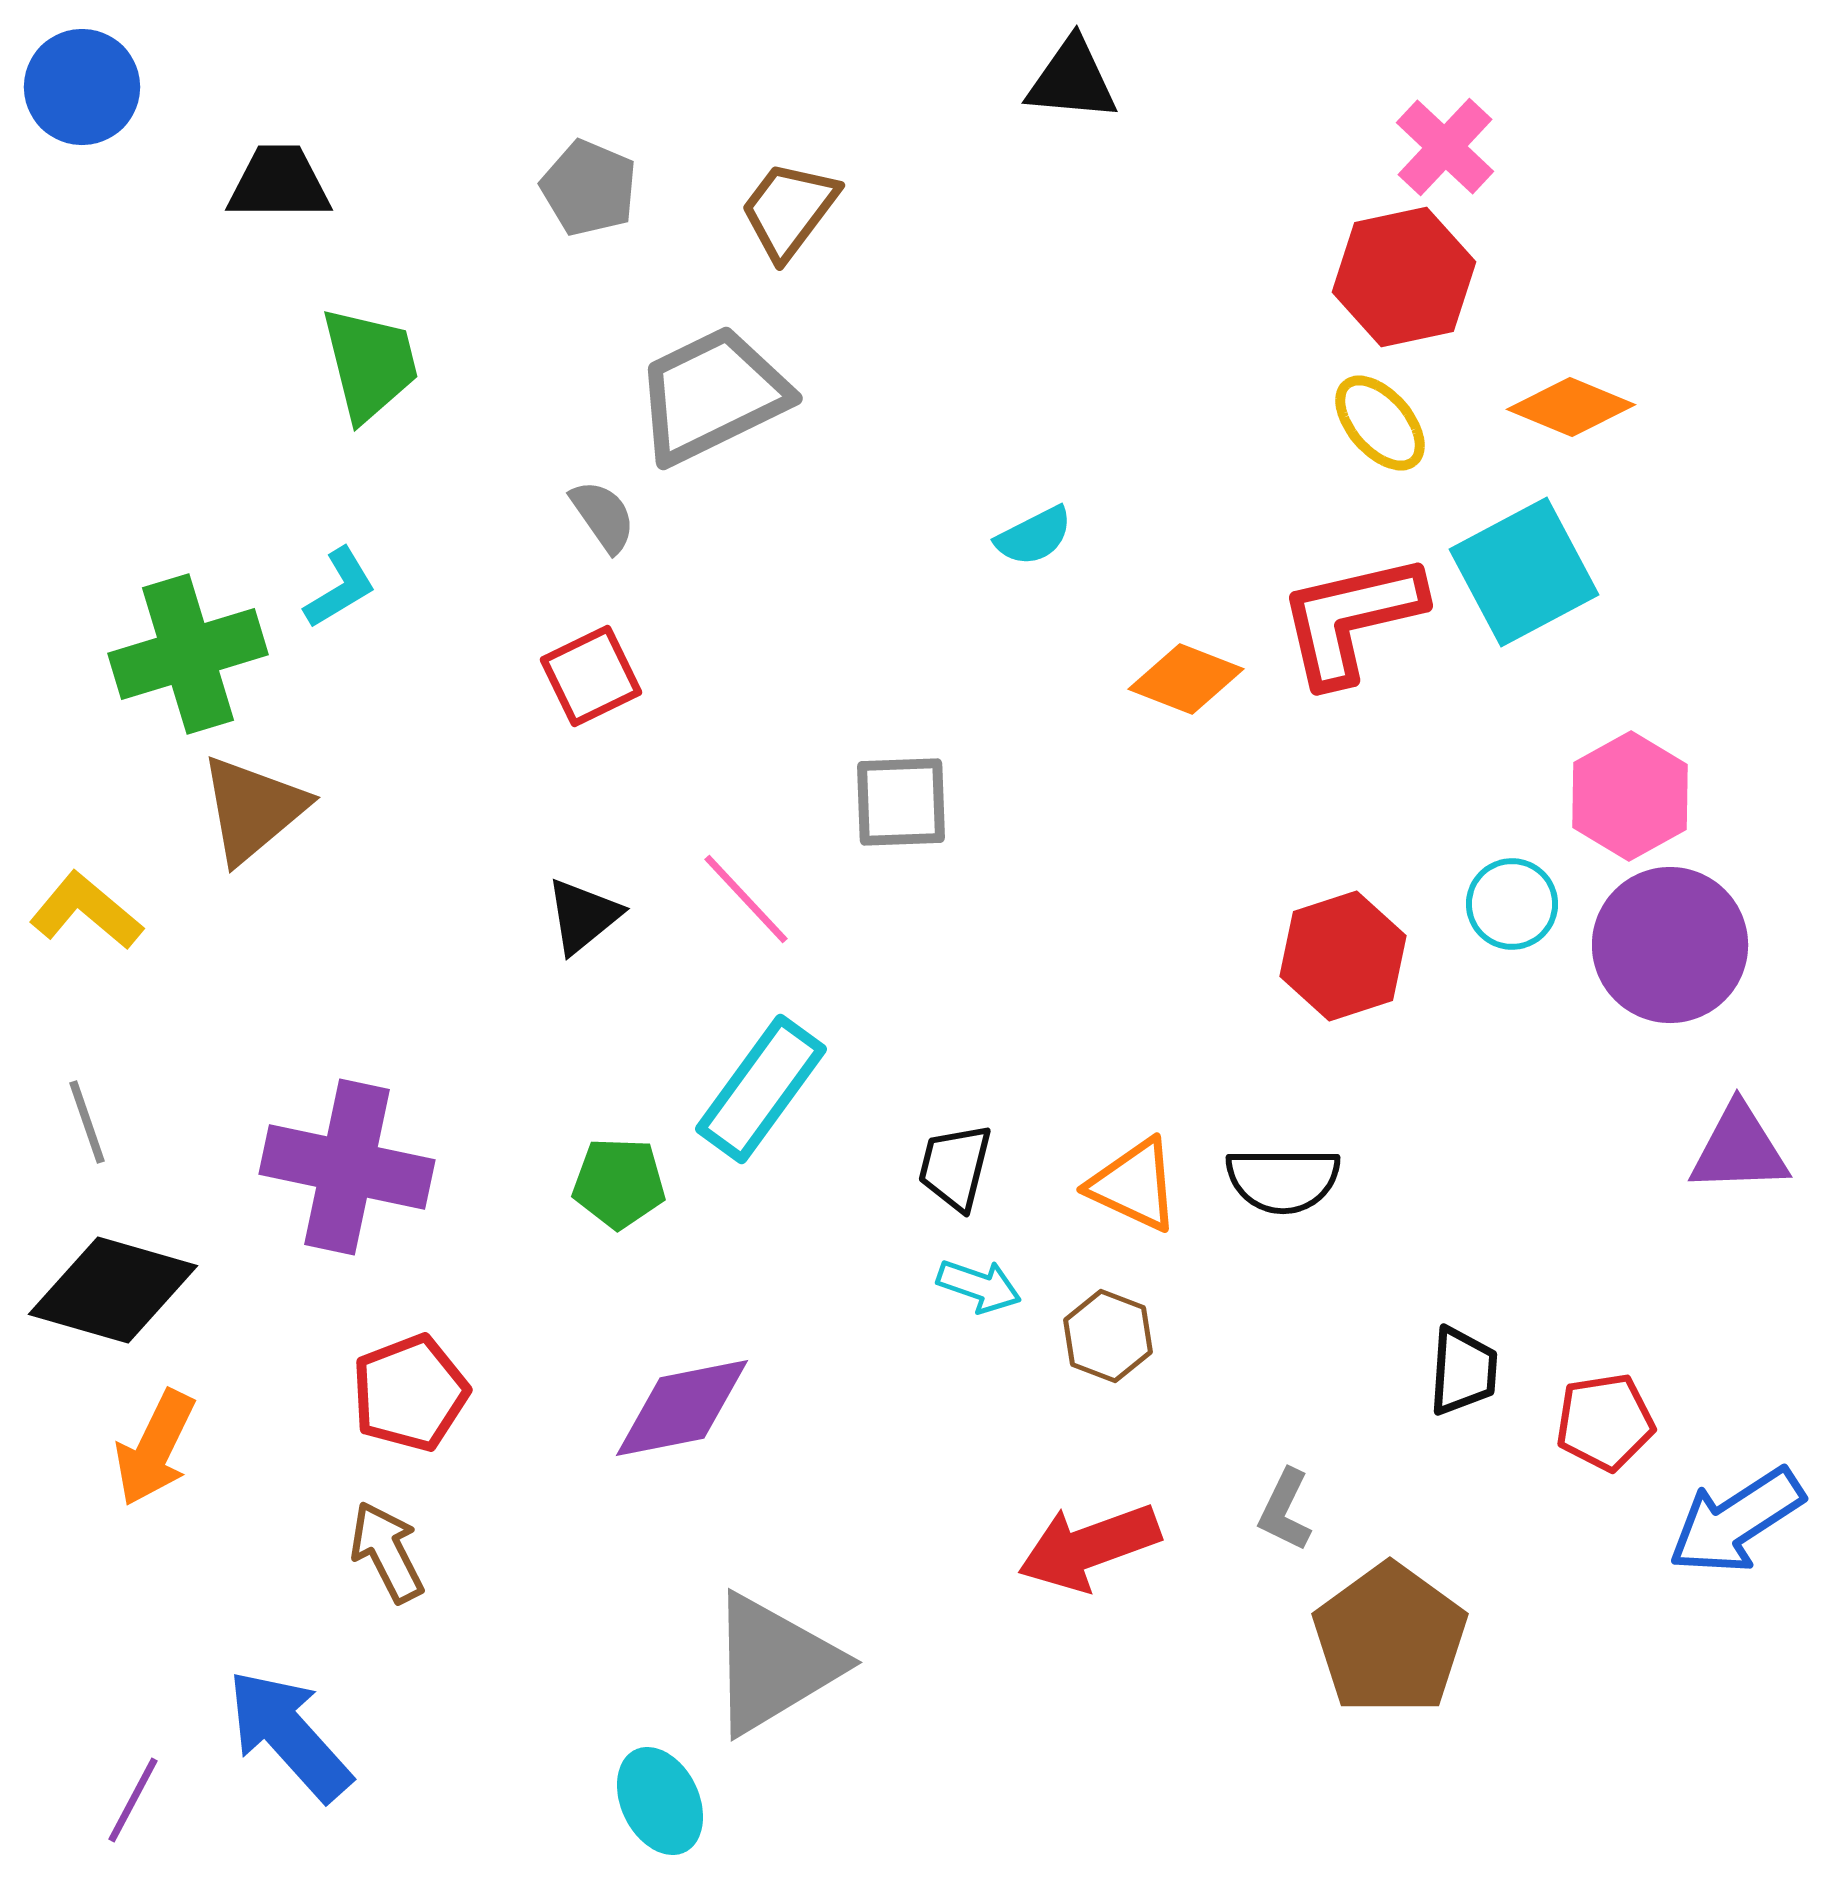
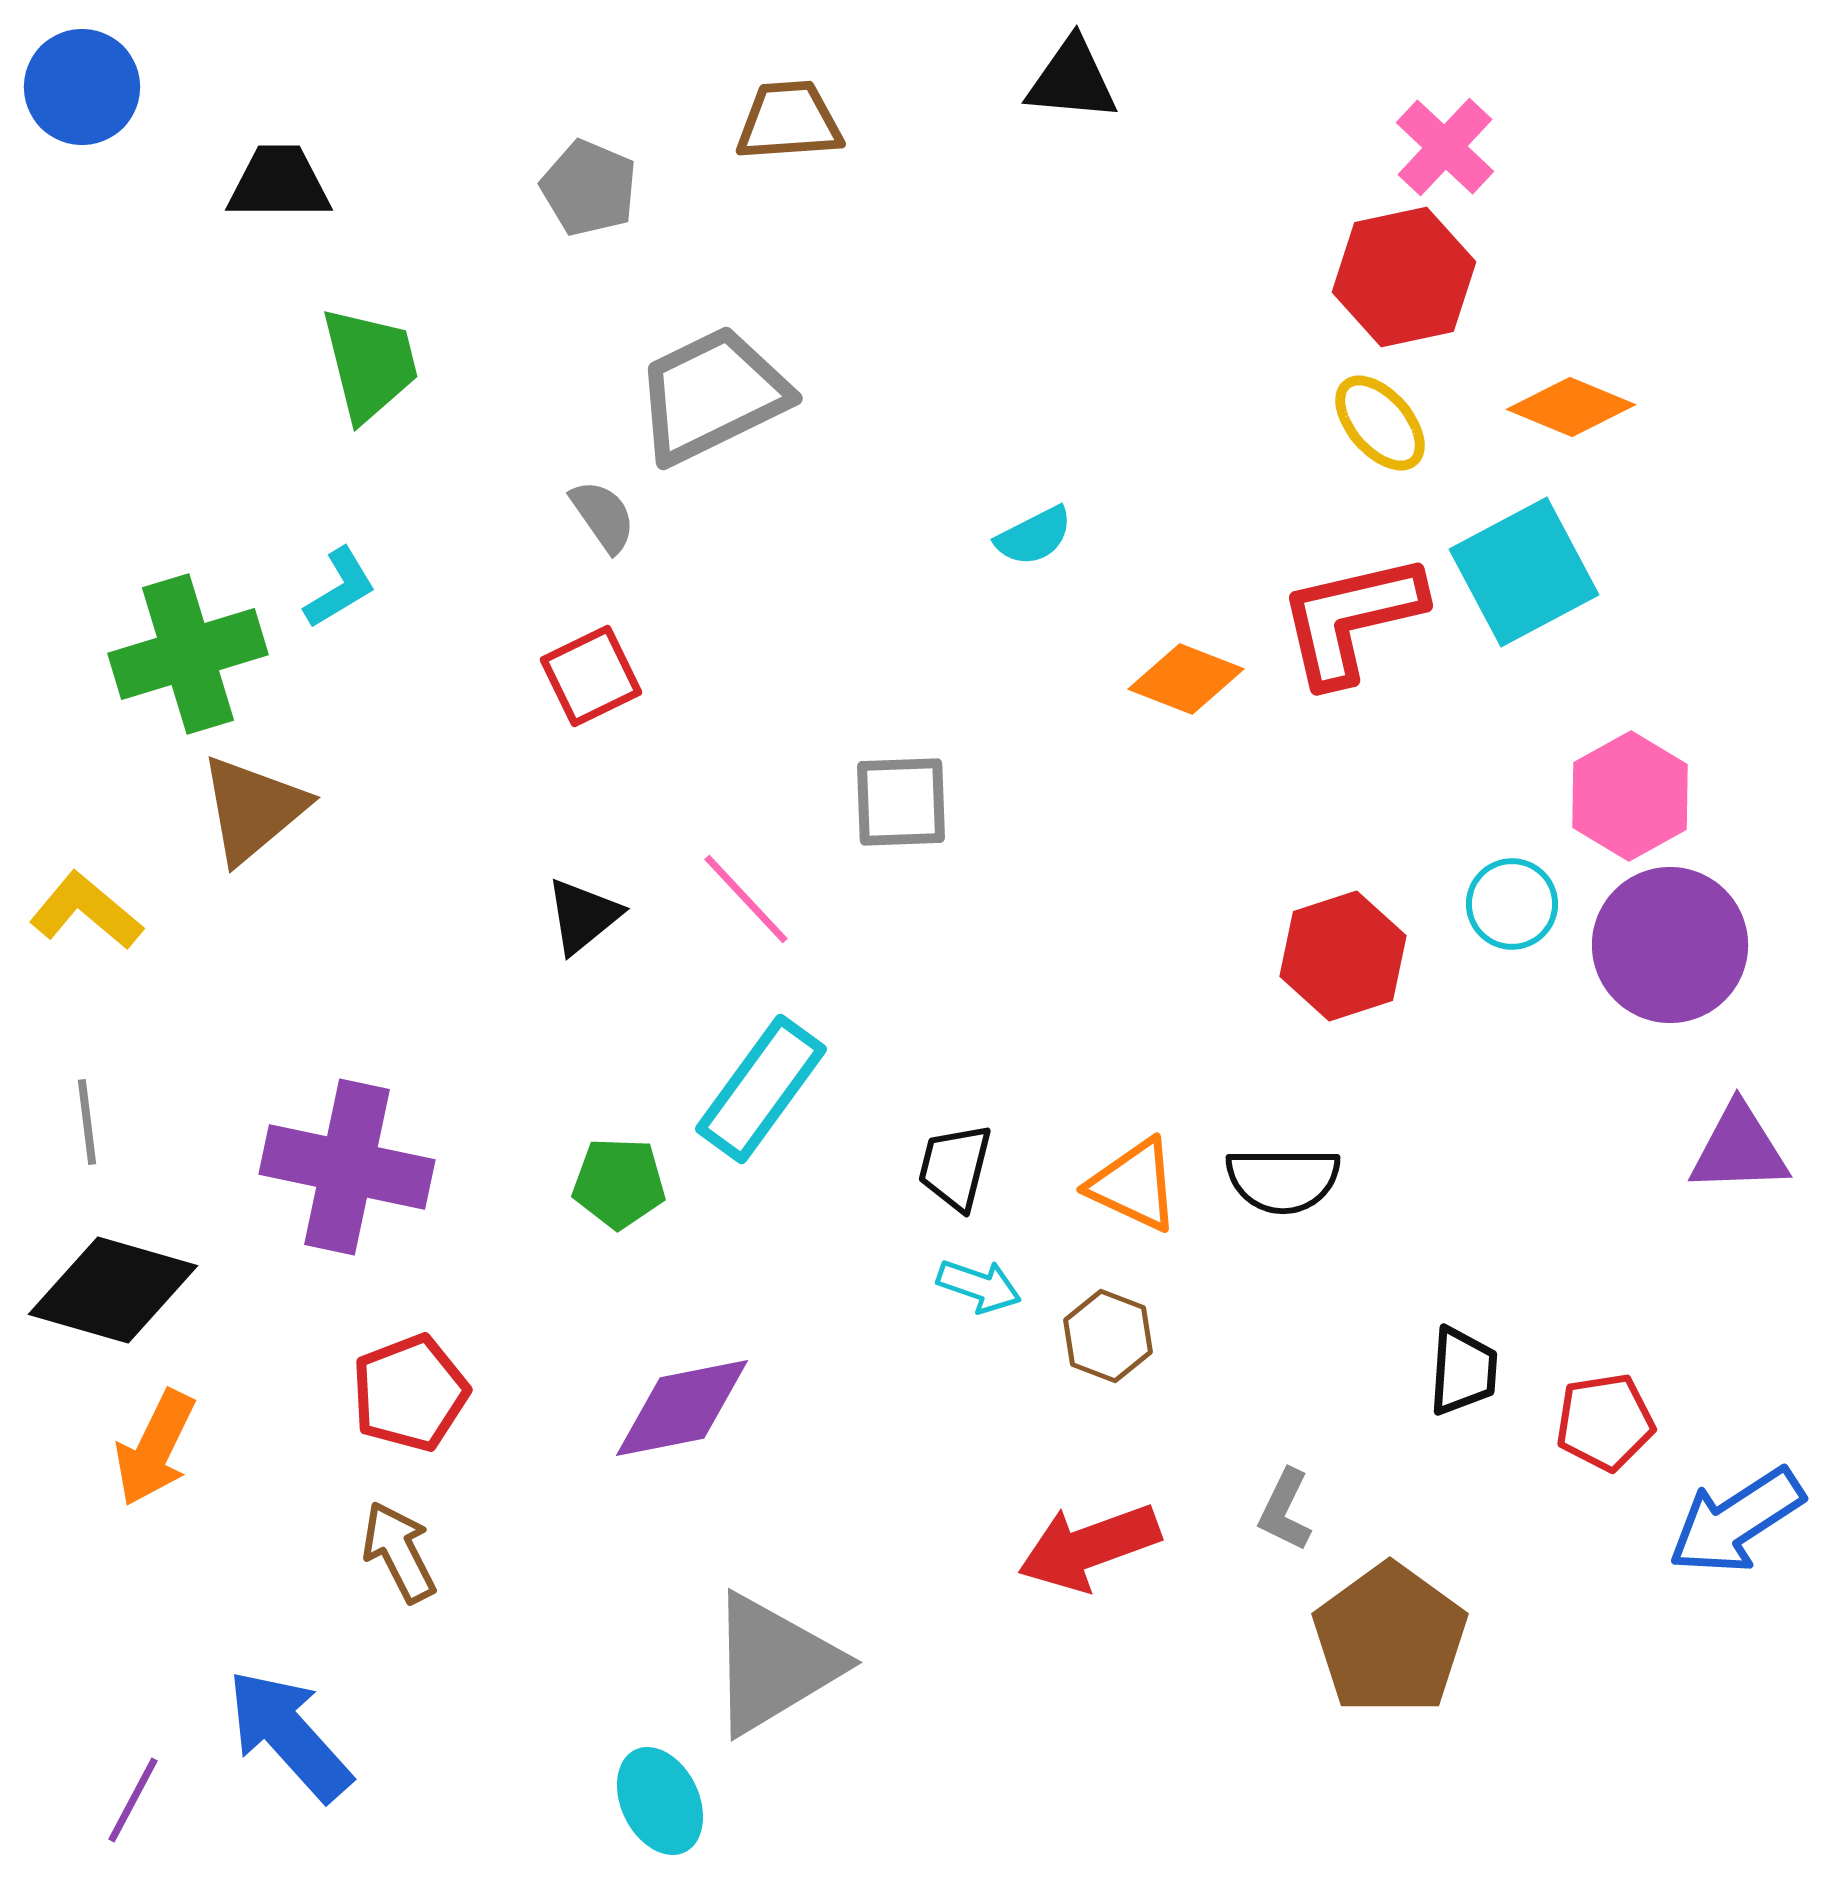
brown trapezoid at (789, 210): moved 89 px up; rotated 49 degrees clockwise
gray line at (87, 1122): rotated 12 degrees clockwise
brown arrow at (387, 1552): moved 12 px right
